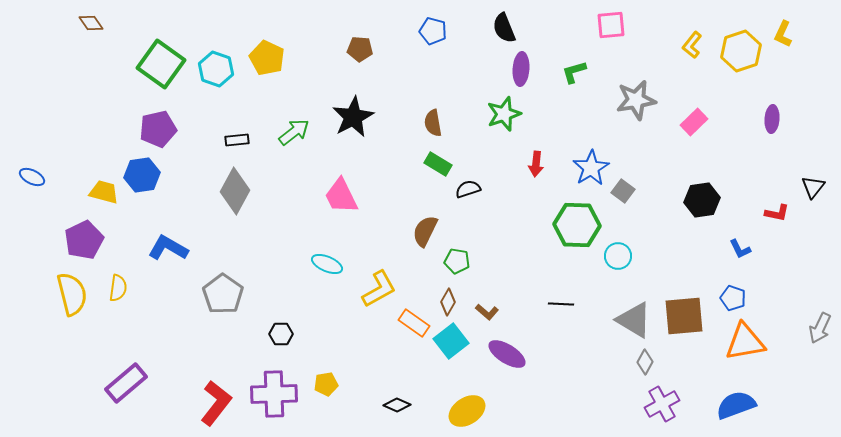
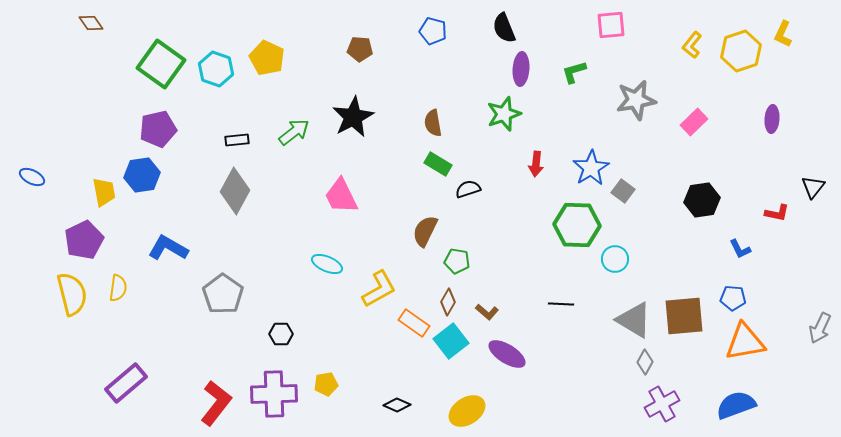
yellow trapezoid at (104, 192): rotated 64 degrees clockwise
cyan circle at (618, 256): moved 3 px left, 3 px down
blue pentagon at (733, 298): rotated 15 degrees counterclockwise
